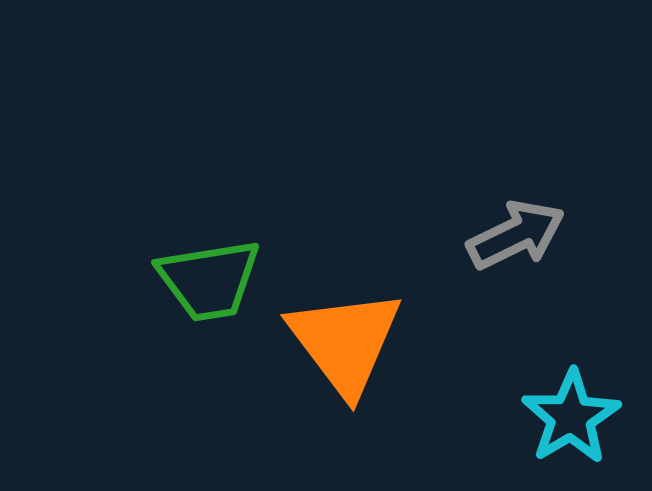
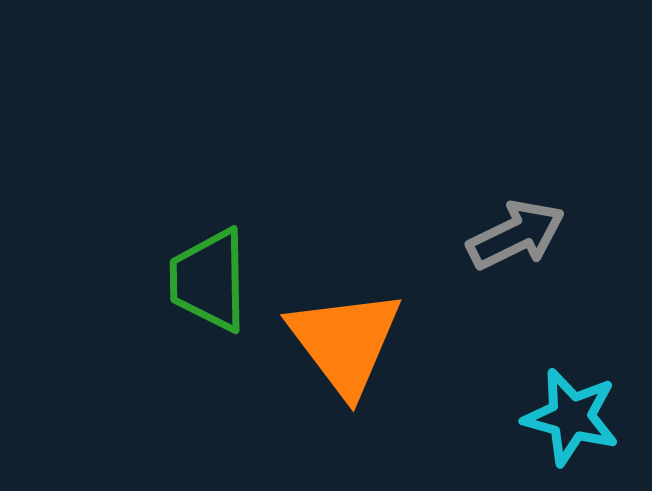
green trapezoid: rotated 98 degrees clockwise
cyan star: rotated 26 degrees counterclockwise
